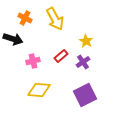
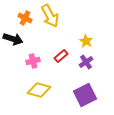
yellow arrow: moved 5 px left, 3 px up
purple cross: moved 3 px right
yellow diamond: rotated 10 degrees clockwise
